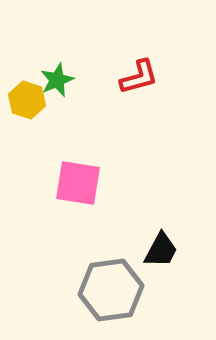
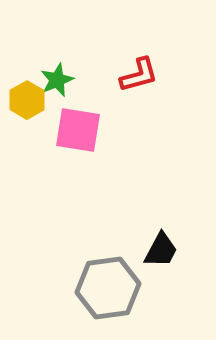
red L-shape: moved 2 px up
yellow hexagon: rotated 12 degrees clockwise
pink square: moved 53 px up
gray hexagon: moved 3 px left, 2 px up
